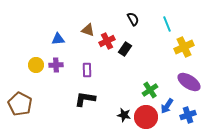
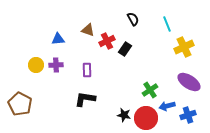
blue arrow: rotated 42 degrees clockwise
red circle: moved 1 px down
